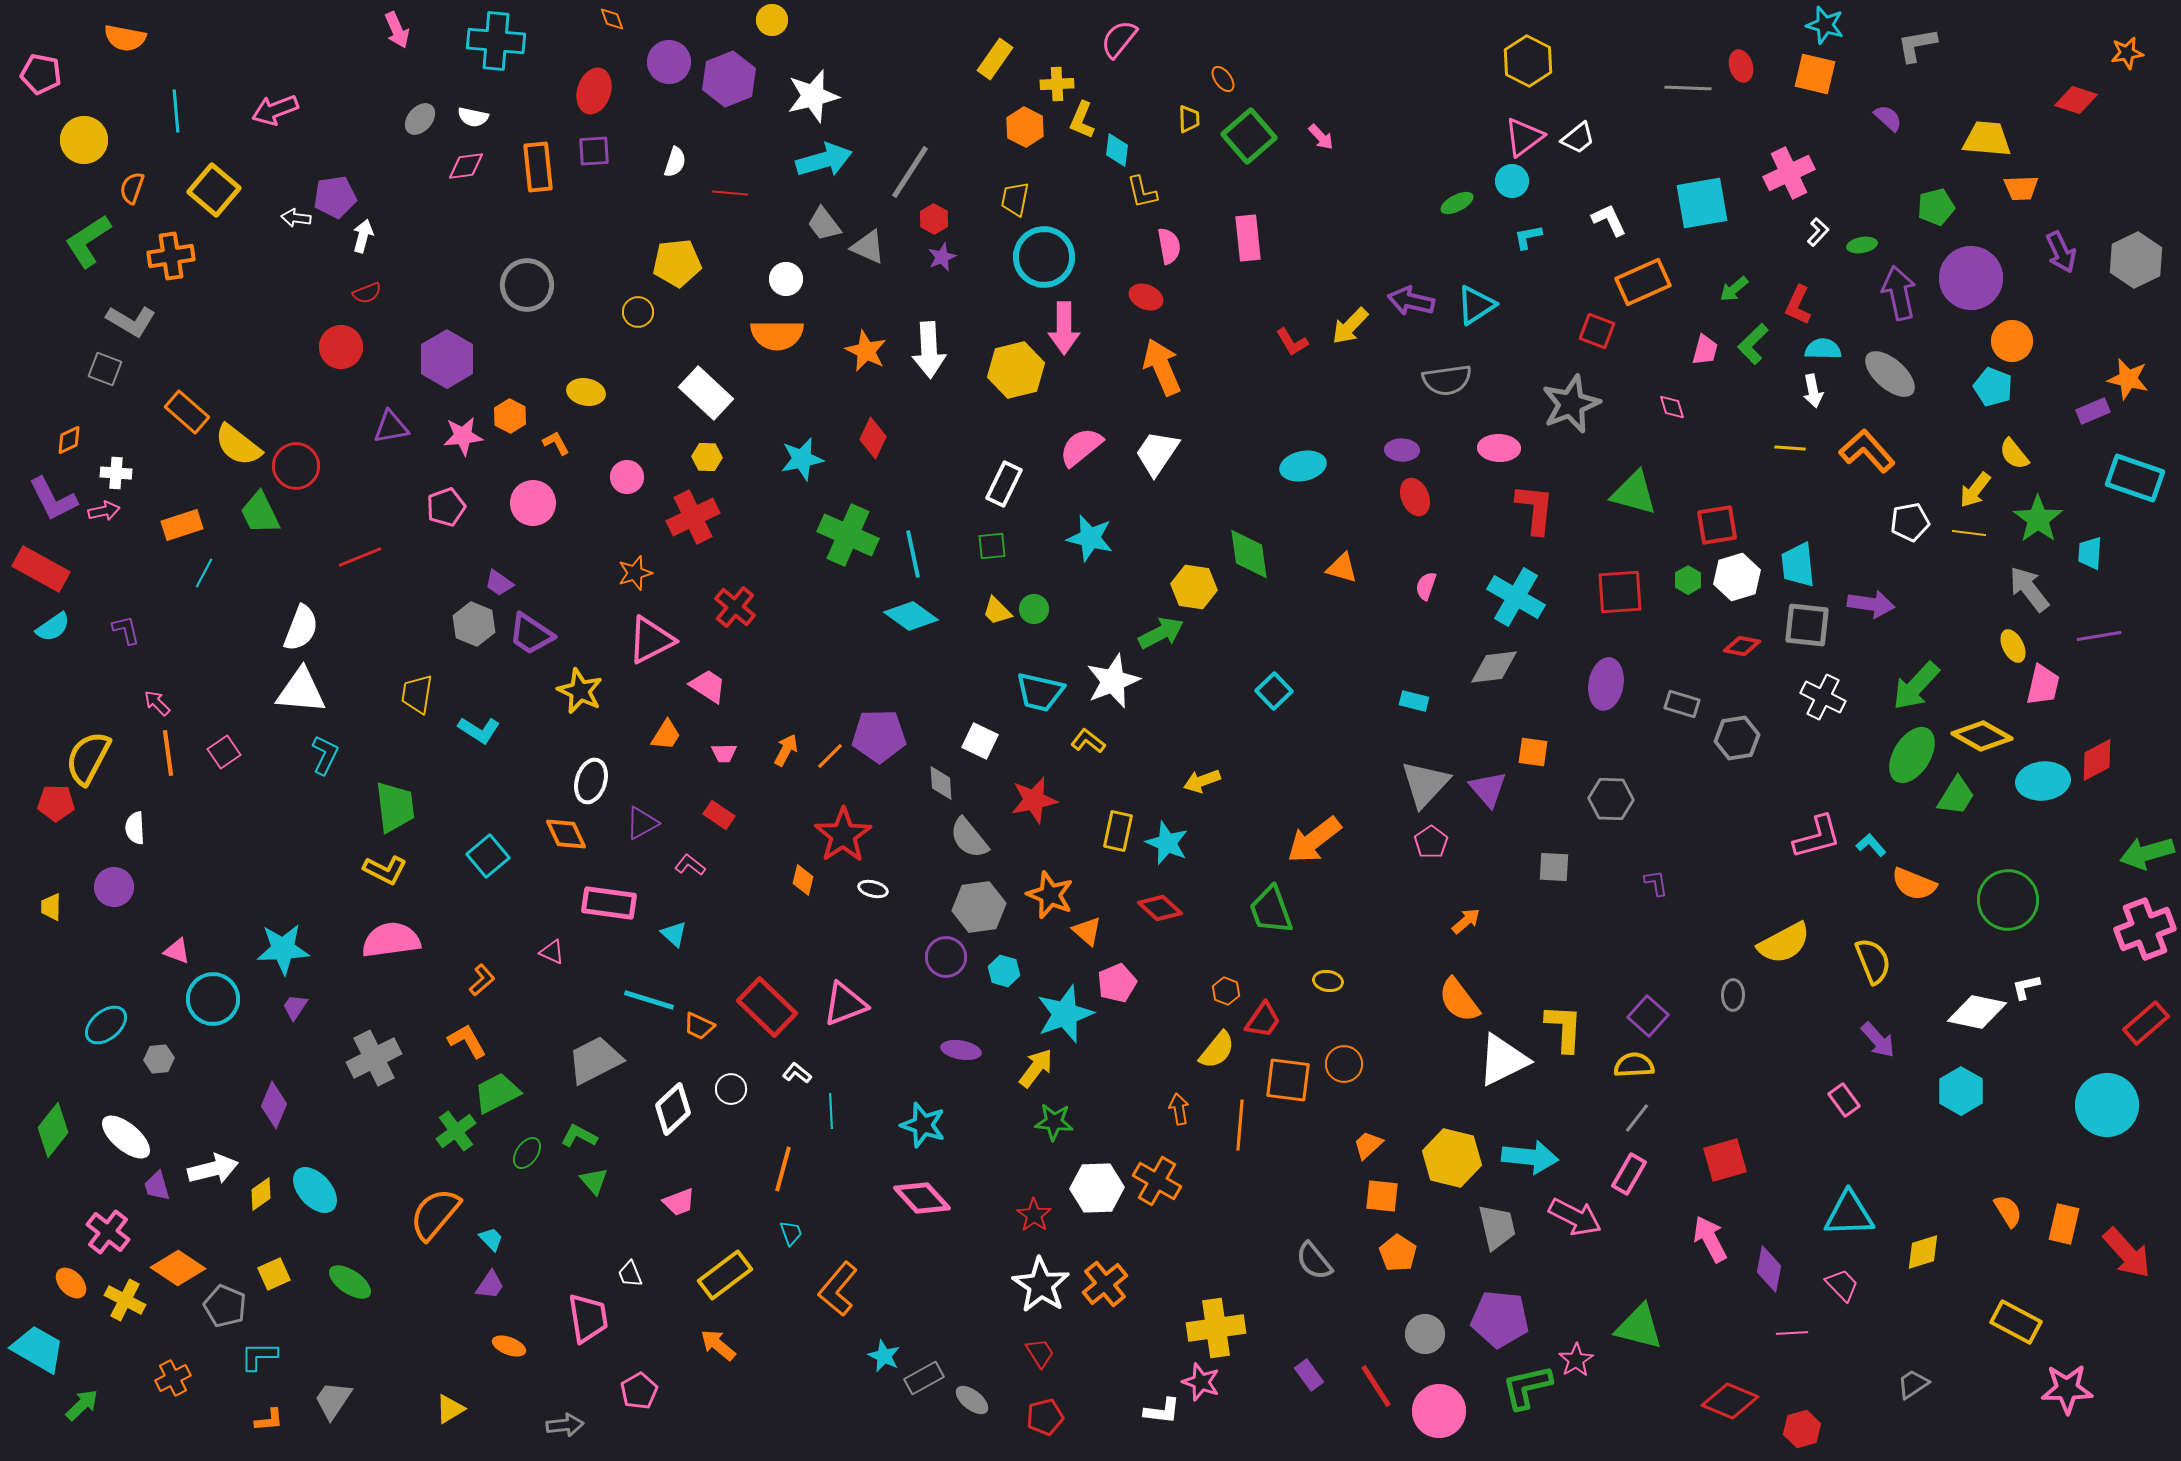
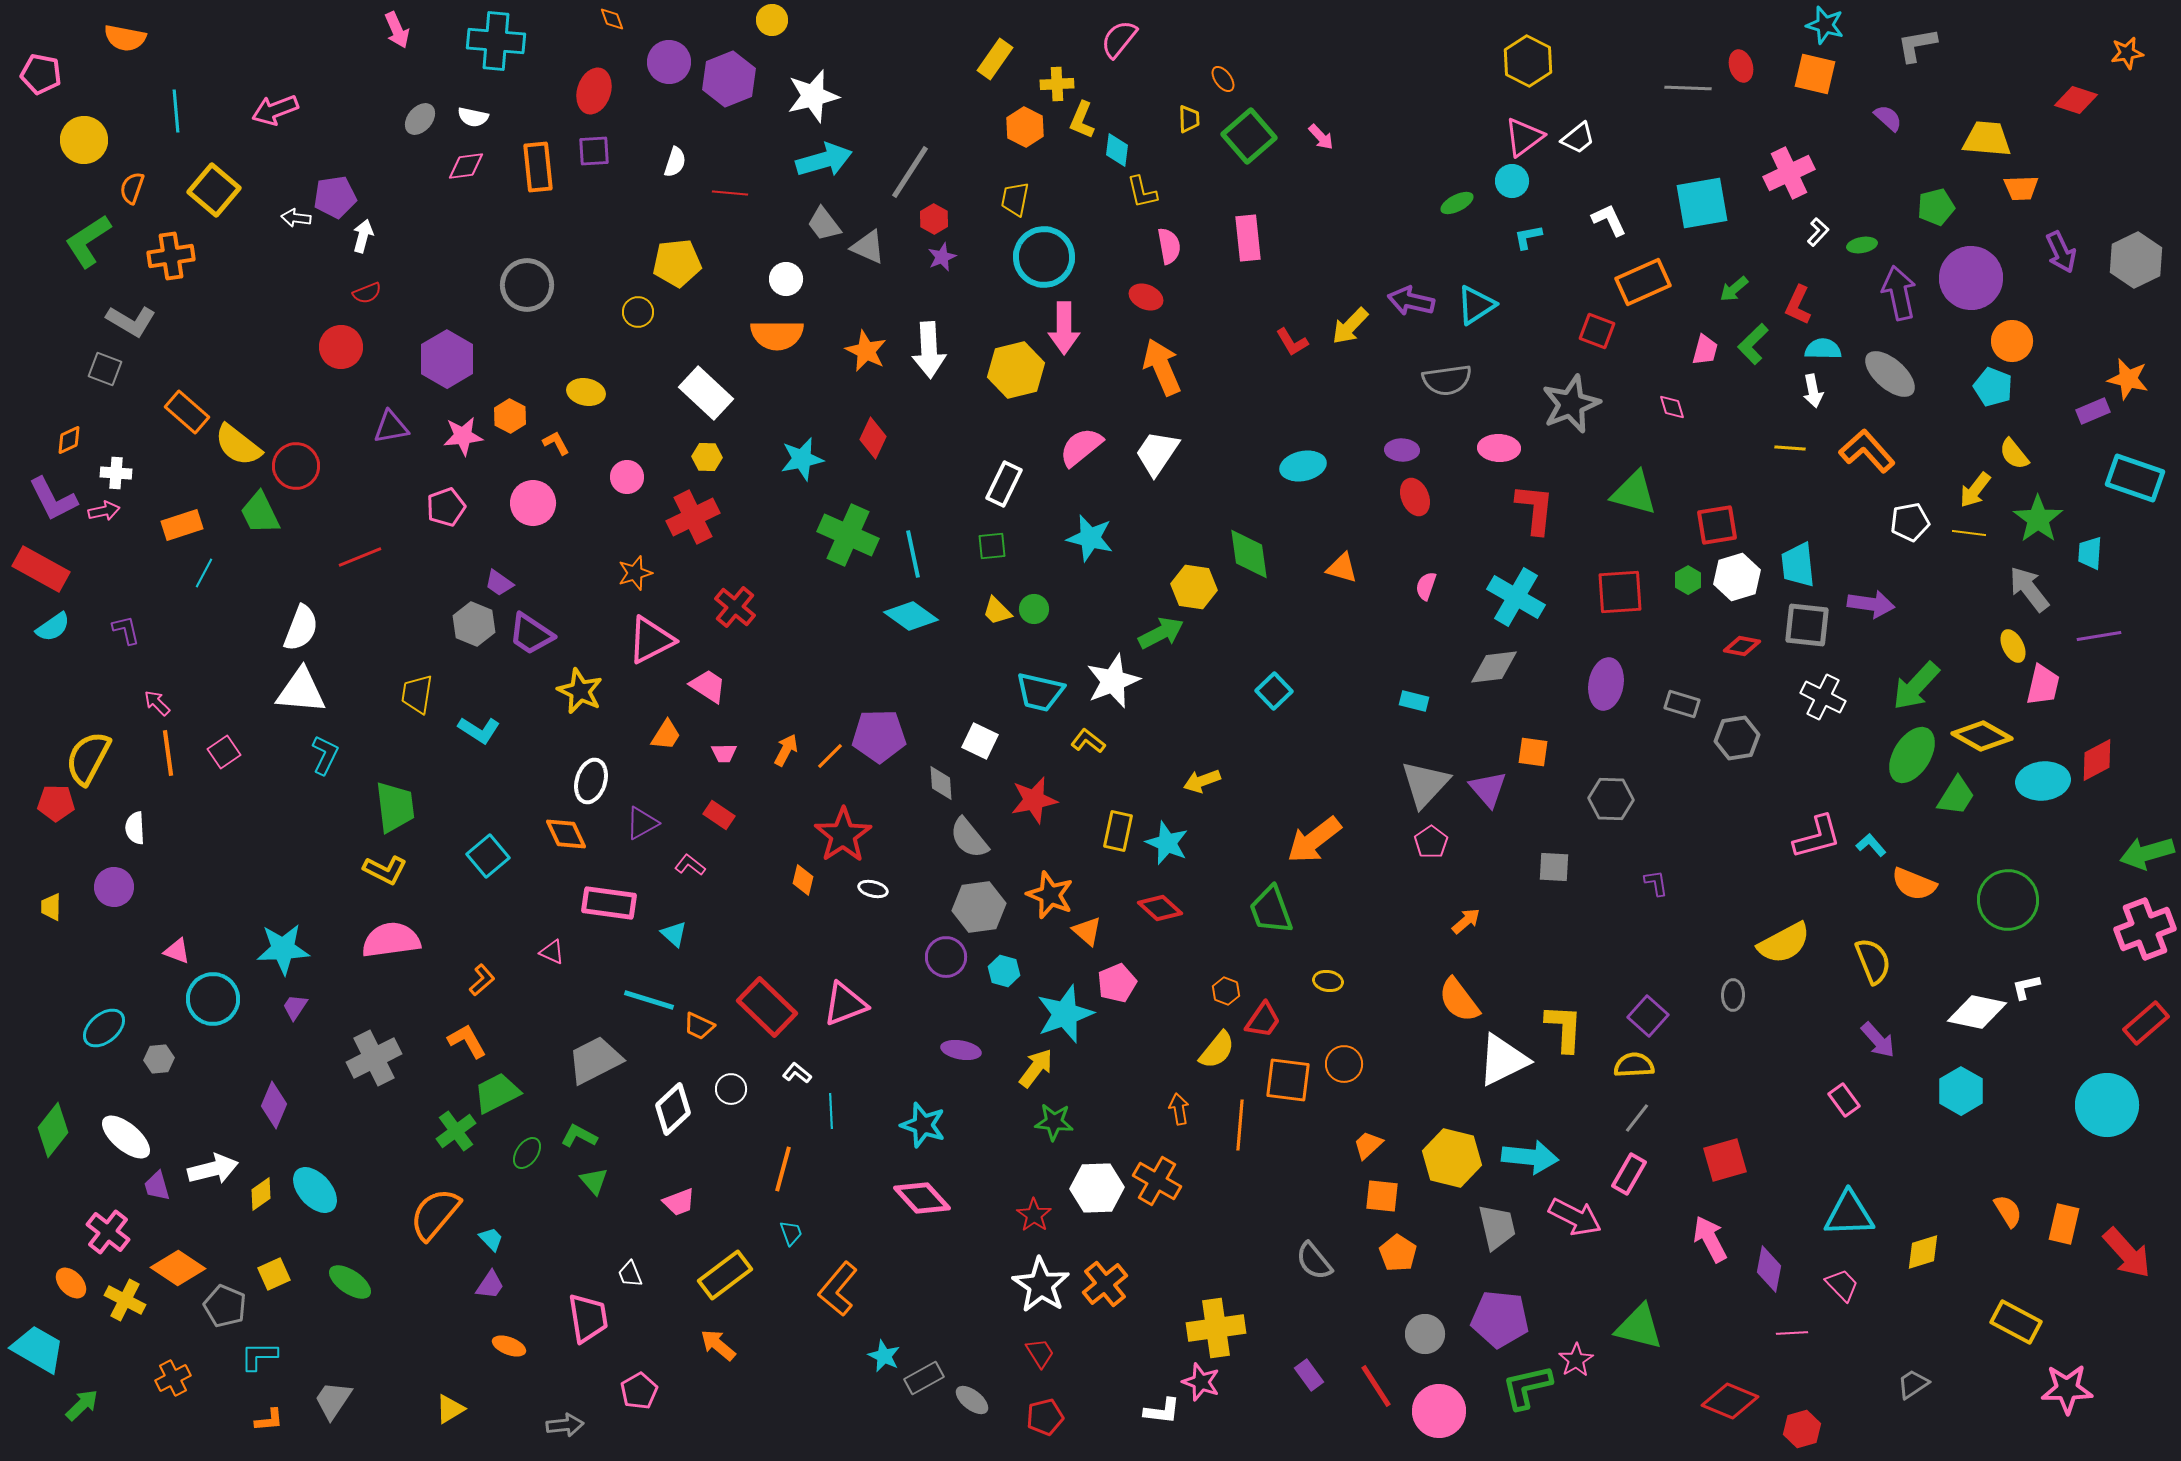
cyan ellipse at (106, 1025): moved 2 px left, 3 px down
